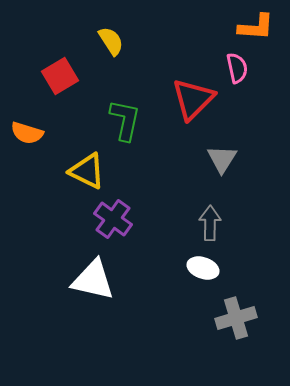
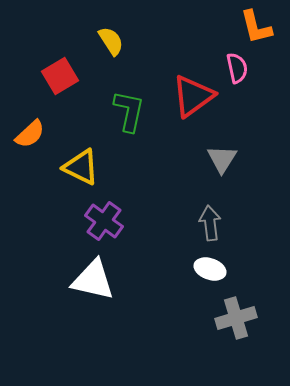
orange L-shape: rotated 72 degrees clockwise
red triangle: moved 3 px up; rotated 9 degrees clockwise
green L-shape: moved 4 px right, 9 px up
orange semicircle: moved 3 px right, 1 px down; rotated 60 degrees counterclockwise
yellow triangle: moved 6 px left, 4 px up
purple cross: moved 9 px left, 2 px down
gray arrow: rotated 8 degrees counterclockwise
white ellipse: moved 7 px right, 1 px down
